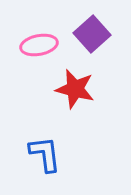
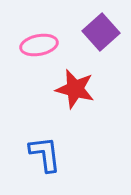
purple square: moved 9 px right, 2 px up
